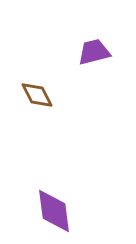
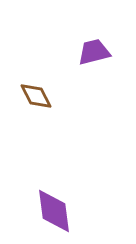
brown diamond: moved 1 px left, 1 px down
